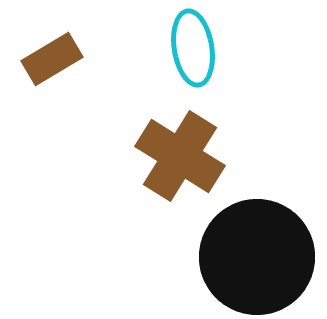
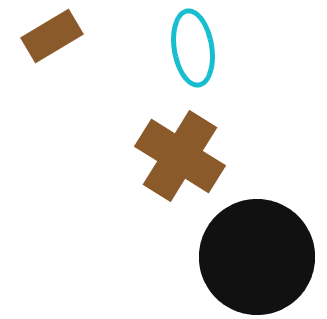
brown rectangle: moved 23 px up
